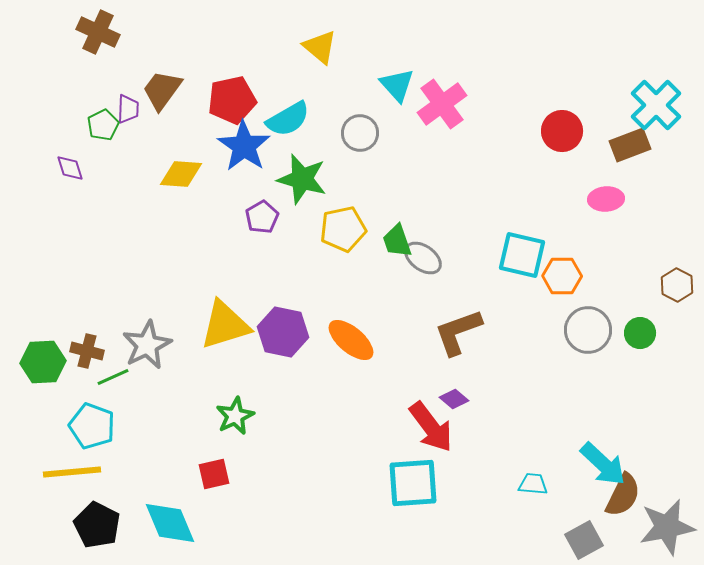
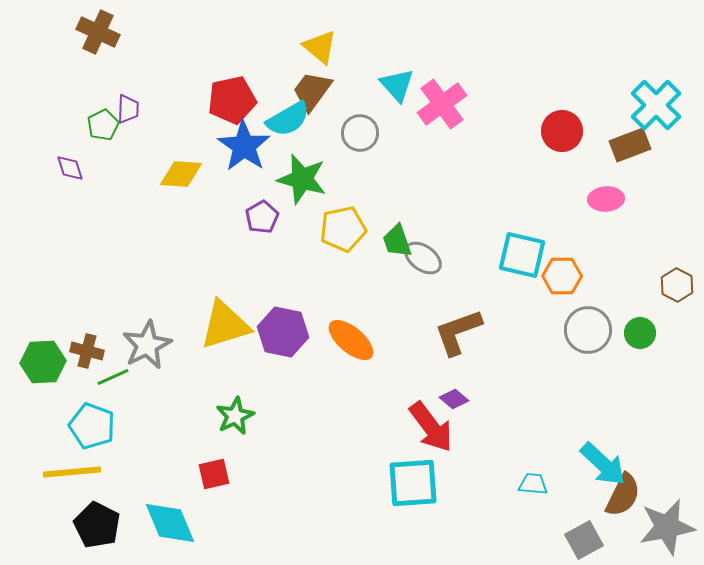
brown trapezoid at (162, 90): moved 150 px right, 1 px down
